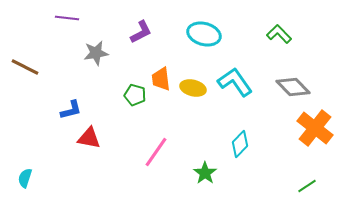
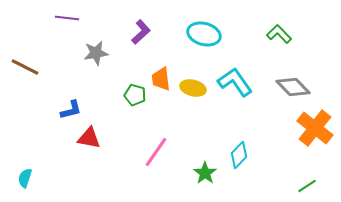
purple L-shape: rotated 15 degrees counterclockwise
cyan diamond: moved 1 px left, 11 px down
